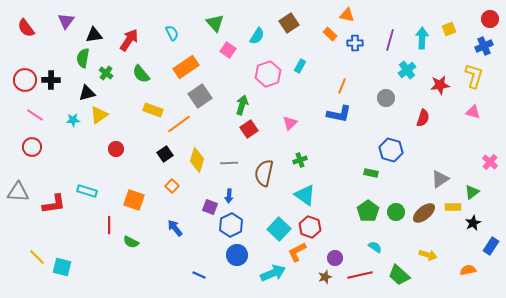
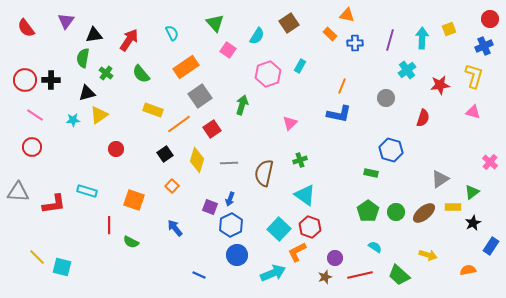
red square at (249, 129): moved 37 px left
blue arrow at (229, 196): moved 1 px right, 3 px down; rotated 16 degrees clockwise
